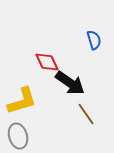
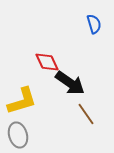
blue semicircle: moved 16 px up
gray ellipse: moved 1 px up
